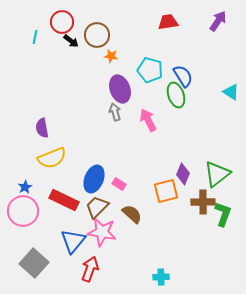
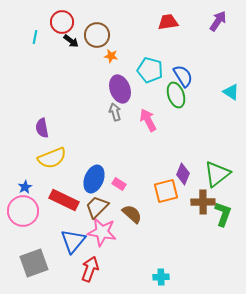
gray square: rotated 28 degrees clockwise
